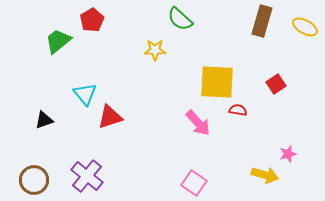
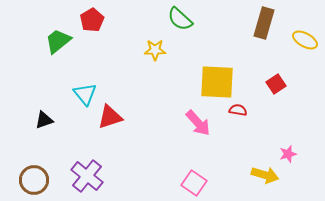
brown rectangle: moved 2 px right, 2 px down
yellow ellipse: moved 13 px down
